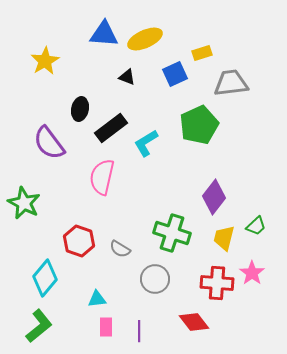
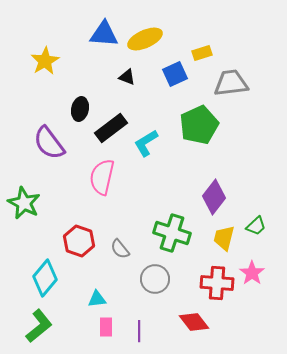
gray semicircle: rotated 20 degrees clockwise
